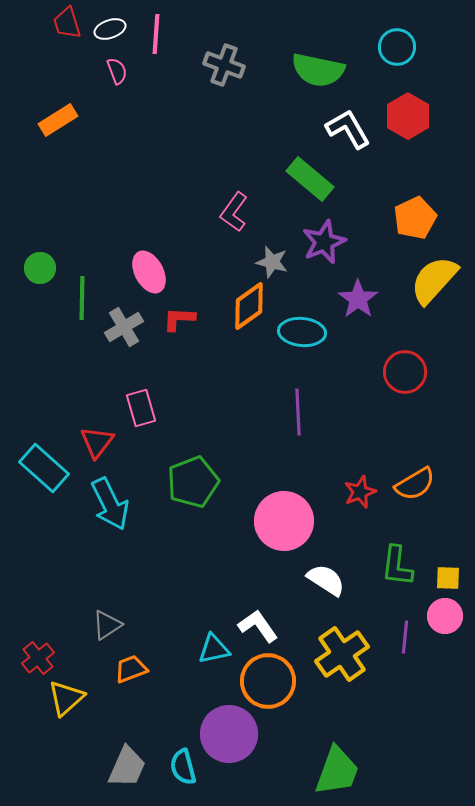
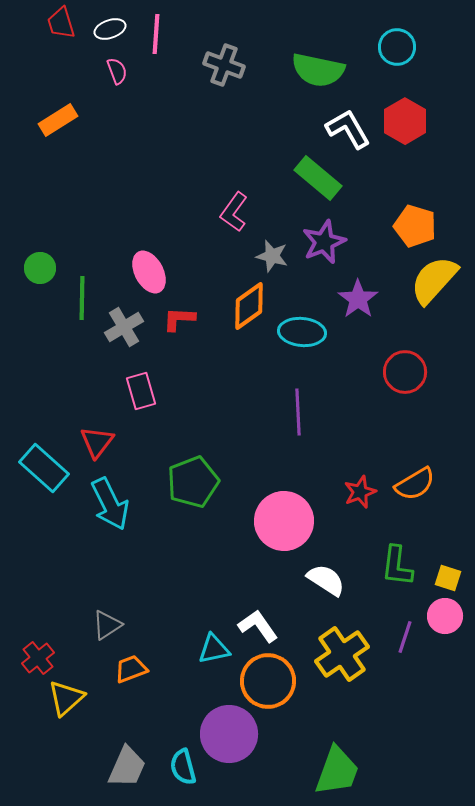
red trapezoid at (67, 23): moved 6 px left
red hexagon at (408, 116): moved 3 px left, 5 px down
green rectangle at (310, 179): moved 8 px right, 1 px up
orange pentagon at (415, 218): moved 8 px down; rotated 30 degrees counterclockwise
gray star at (272, 262): moved 6 px up
pink rectangle at (141, 408): moved 17 px up
yellow square at (448, 578): rotated 16 degrees clockwise
purple line at (405, 637): rotated 12 degrees clockwise
